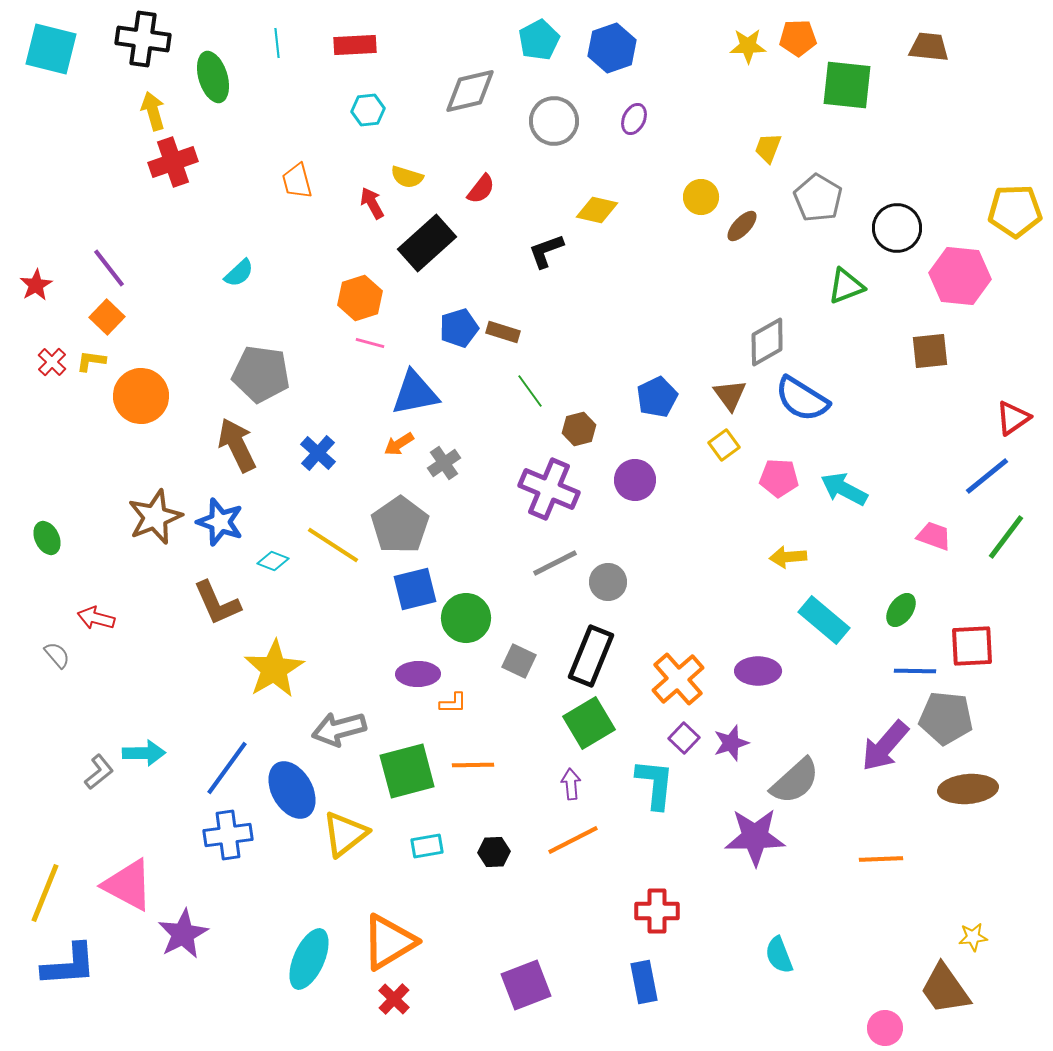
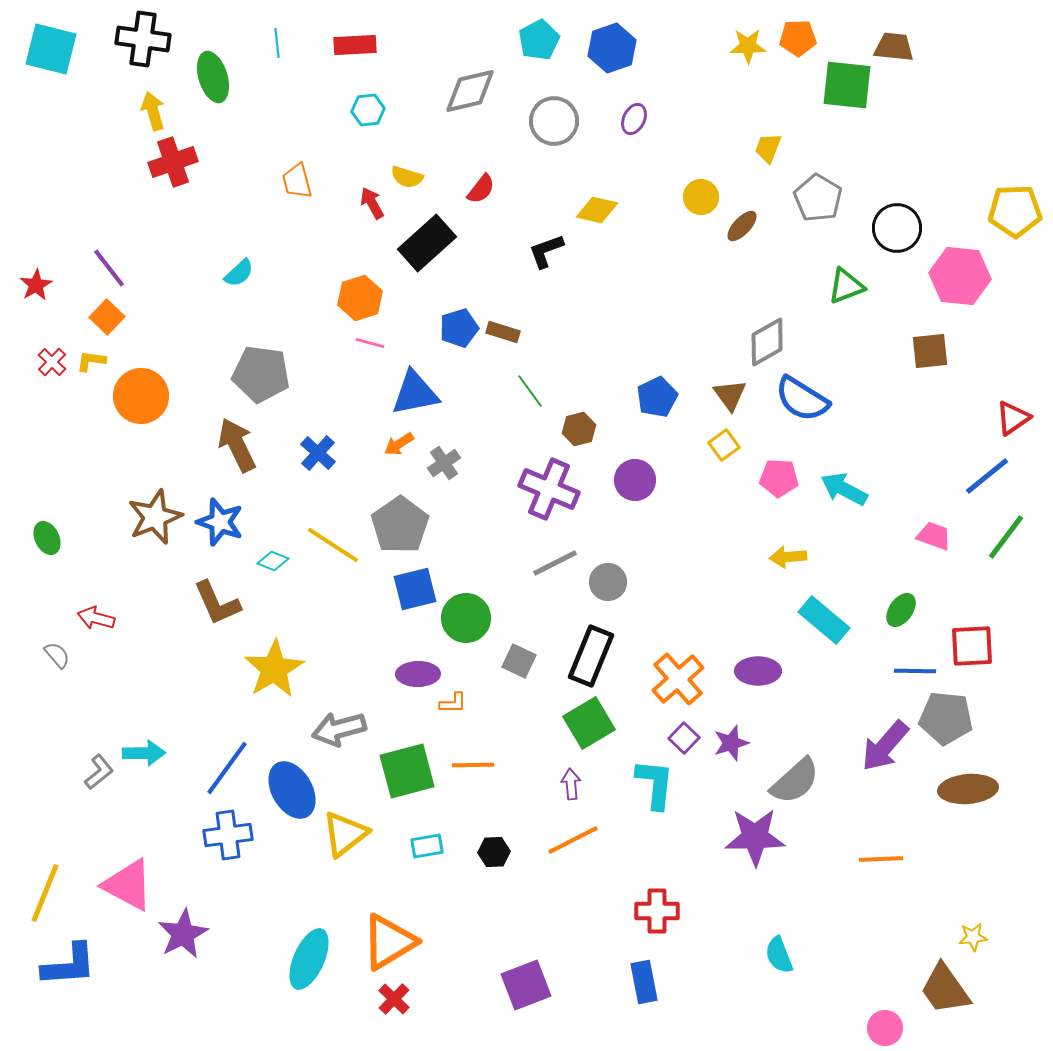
brown trapezoid at (929, 47): moved 35 px left
